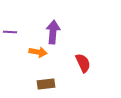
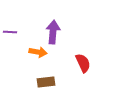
brown rectangle: moved 2 px up
